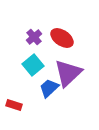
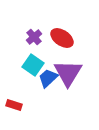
cyan square: rotated 15 degrees counterclockwise
purple triangle: rotated 16 degrees counterclockwise
blue trapezoid: moved 1 px left, 10 px up
